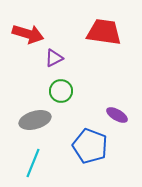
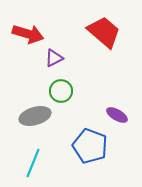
red trapezoid: rotated 33 degrees clockwise
gray ellipse: moved 4 px up
